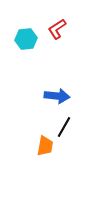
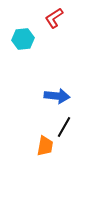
red L-shape: moved 3 px left, 11 px up
cyan hexagon: moved 3 px left
